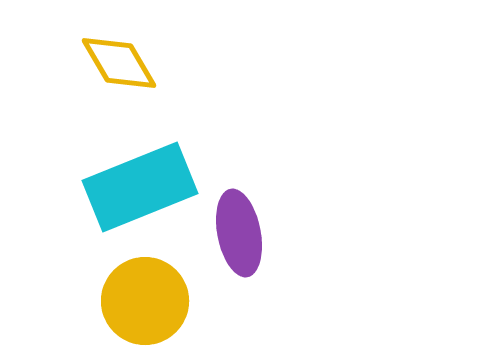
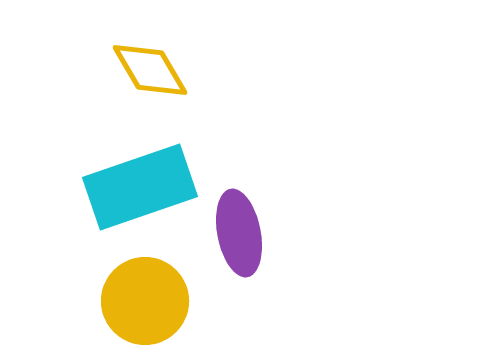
yellow diamond: moved 31 px right, 7 px down
cyan rectangle: rotated 3 degrees clockwise
